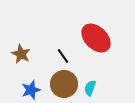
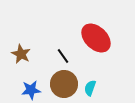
blue star: rotated 12 degrees clockwise
